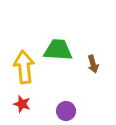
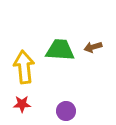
green trapezoid: moved 2 px right
brown arrow: moved 17 px up; rotated 90 degrees clockwise
red star: rotated 18 degrees counterclockwise
